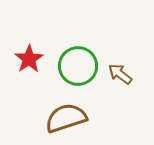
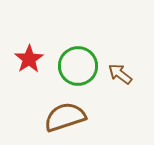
brown semicircle: moved 1 px left, 1 px up
